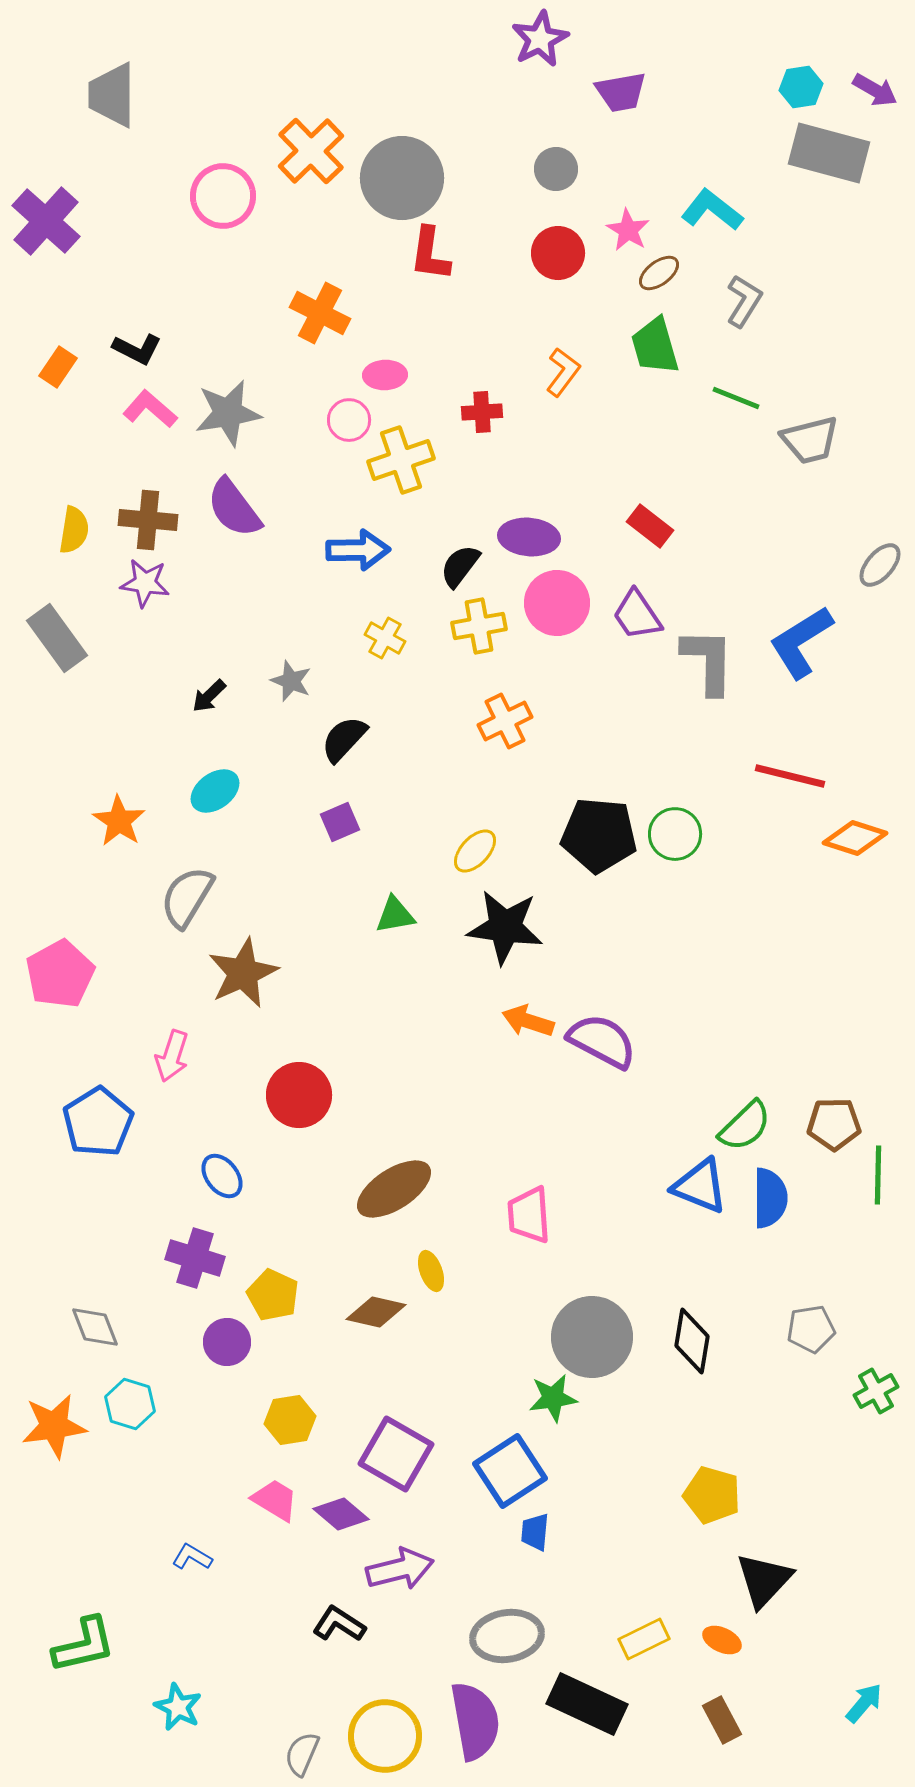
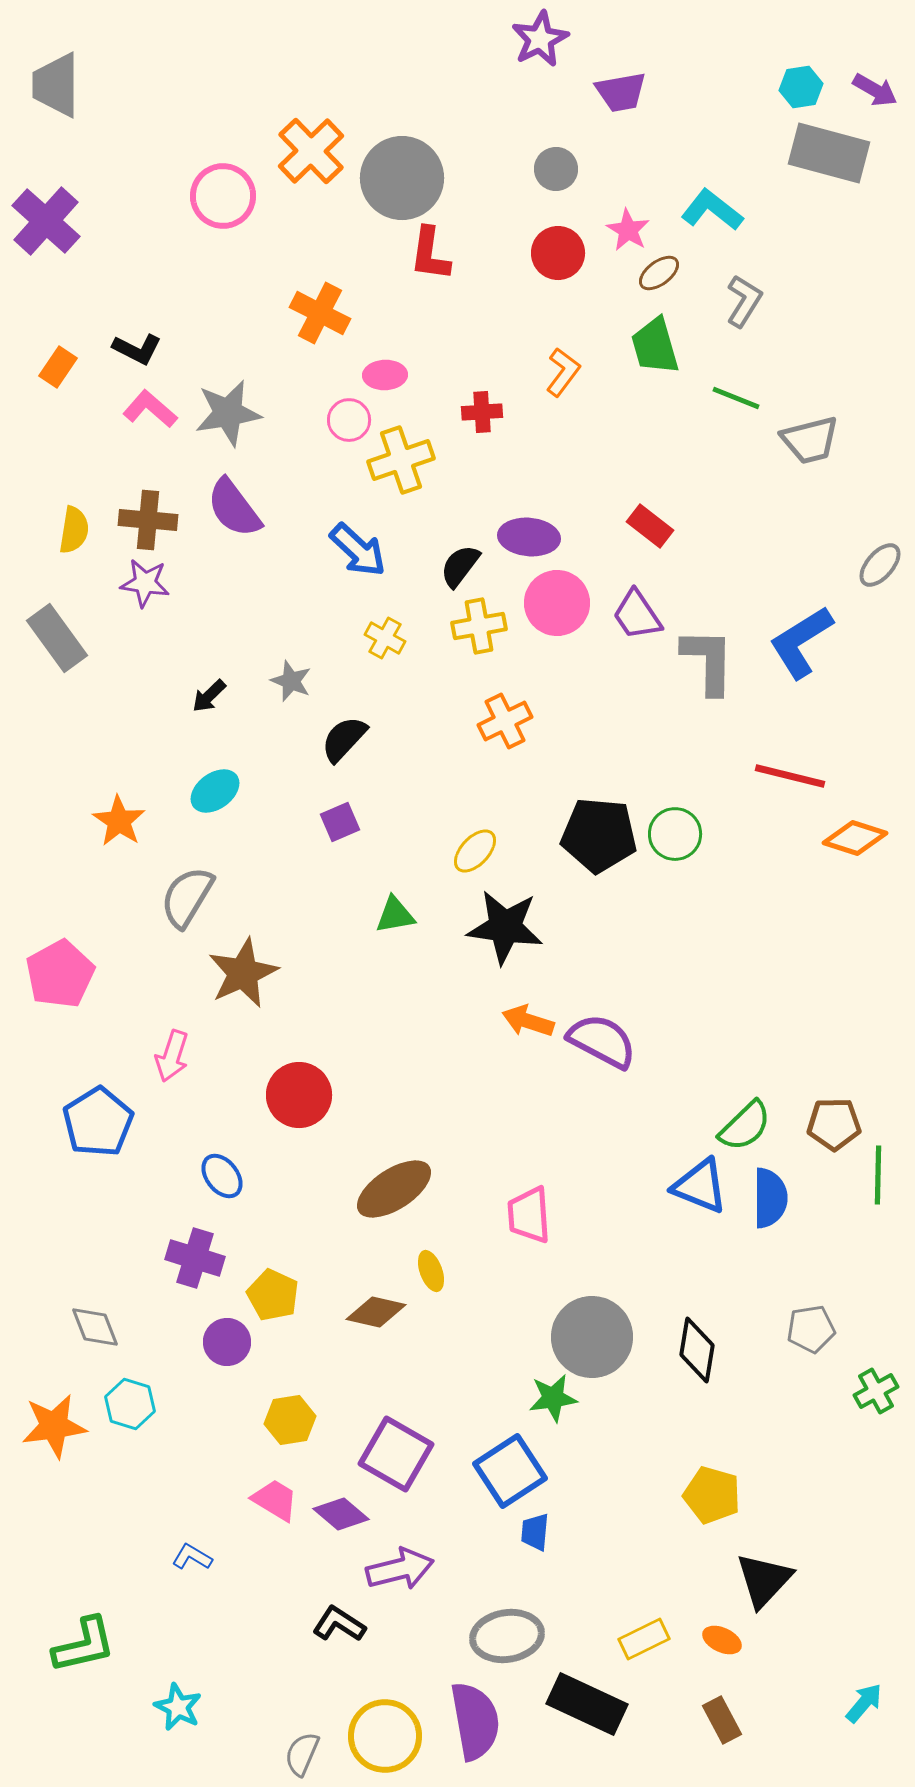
gray trapezoid at (112, 95): moved 56 px left, 10 px up
blue arrow at (358, 550): rotated 44 degrees clockwise
black diamond at (692, 1341): moved 5 px right, 9 px down
